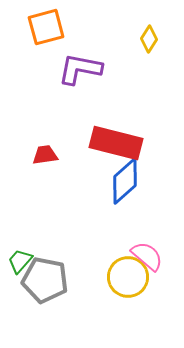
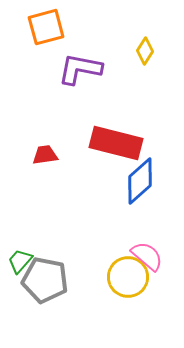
yellow diamond: moved 4 px left, 12 px down
blue diamond: moved 15 px right
